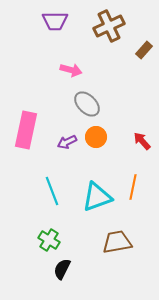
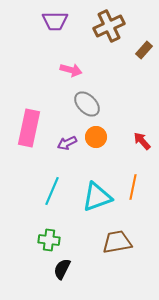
pink rectangle: moved 3 px right, 2 px up
purple arrow: moved 1 px down
cyan line: rotated 44 degrees clockwise
green cross: rotated 25 degrees counterclockwise
